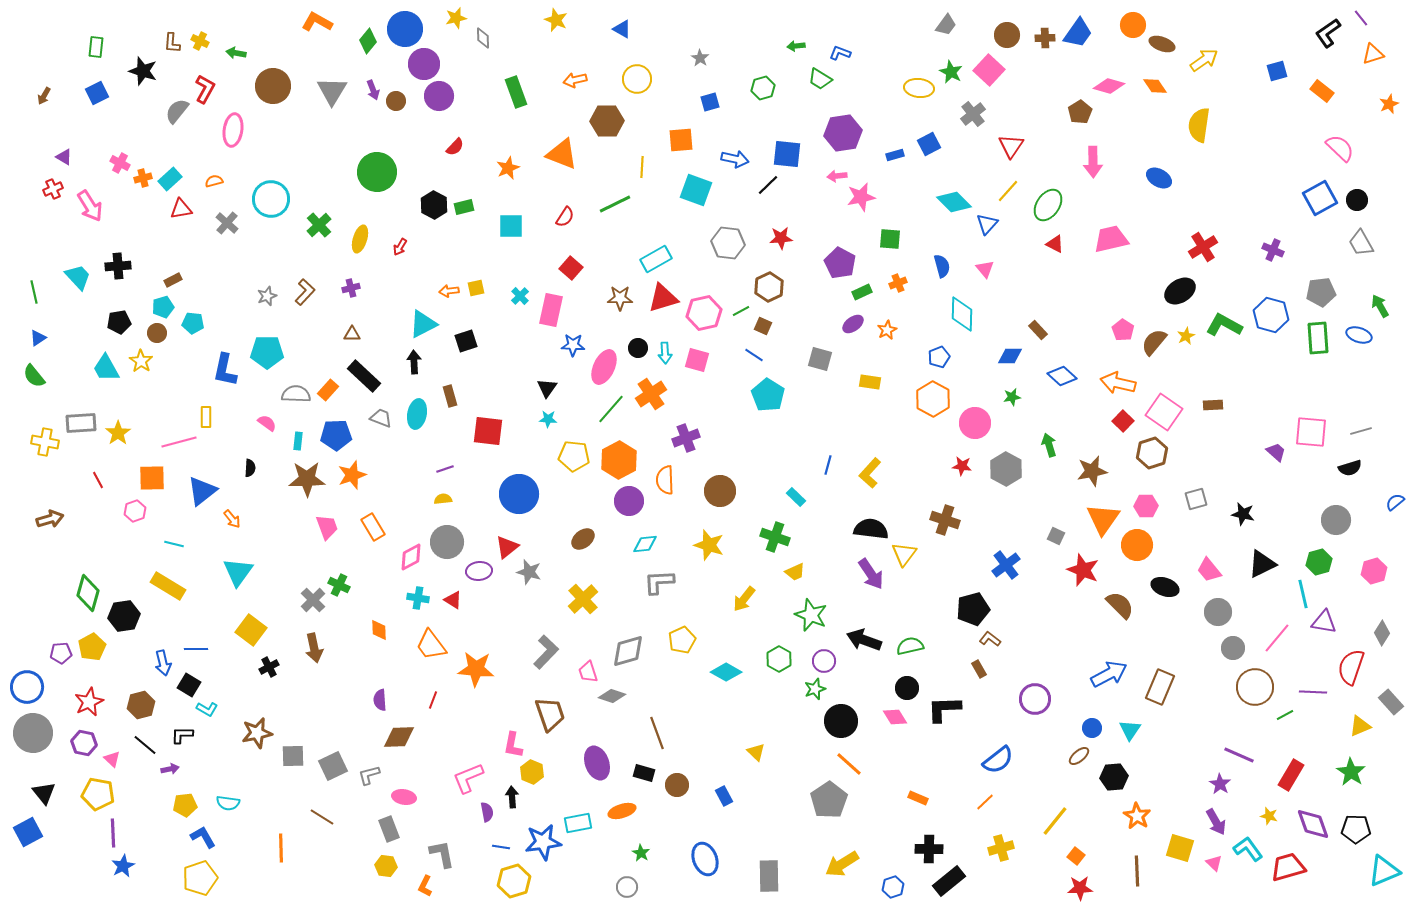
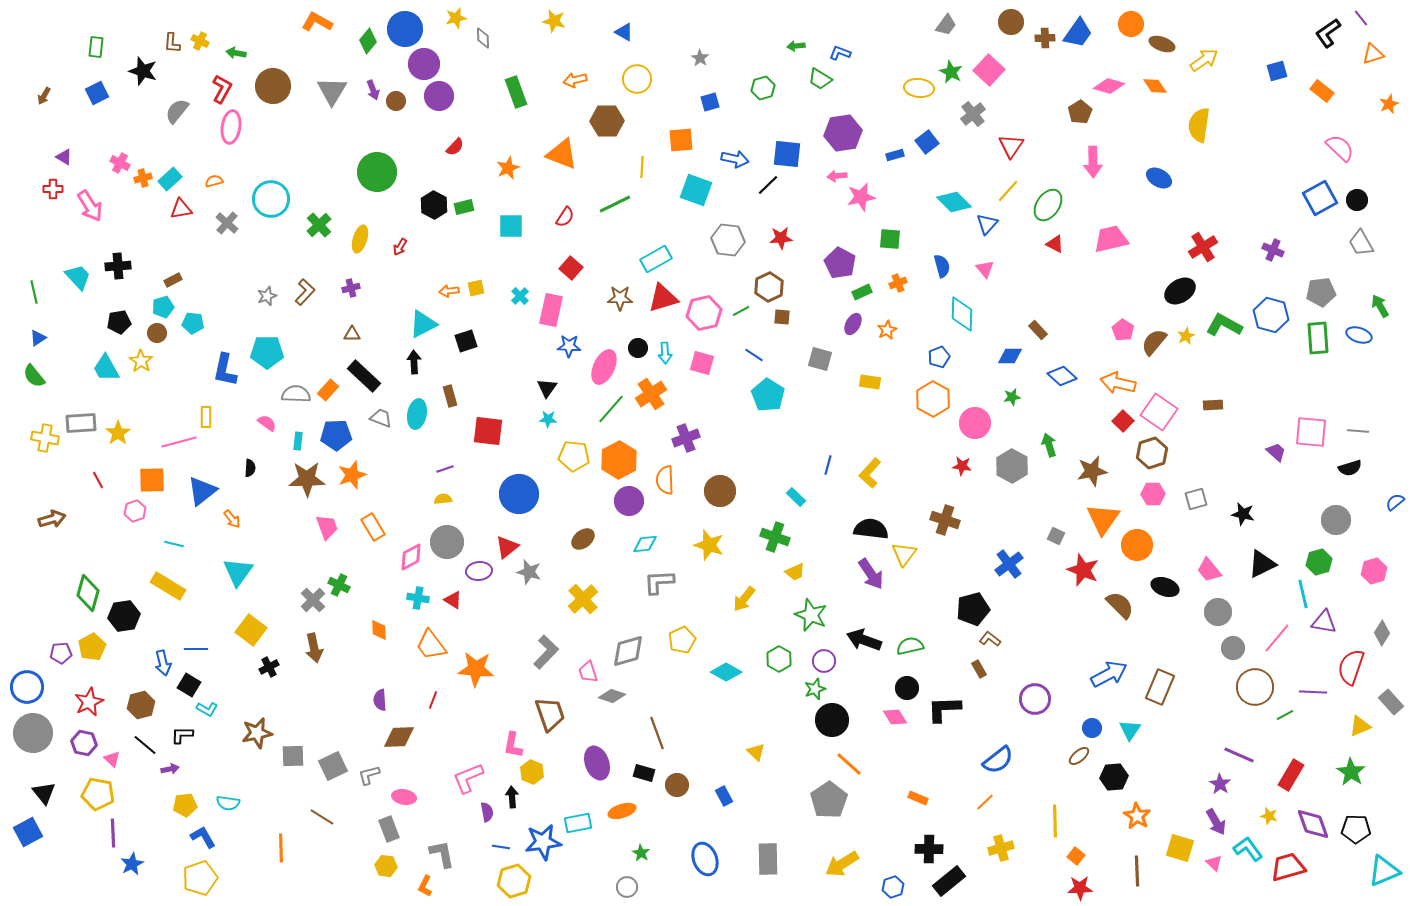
yellow star at (556, 20): moved 2 px left, 1 px down; rotated 10 degrees counterclockwise
orange circle at (1133, 25): moved 2 px left, 1 px up
blue triangle at (622, 29): moved 2 px right, 3 px down
brown circle at (1007, 35): moved 4 px right, 13 px up
red L-shape at (205, 89): moved 17 px right
pink ellipse at (233, 130): moved 2 px left, 3 px up
blue square at (929, 144): moved 2 px left, 2 px up; rotated 10 degrees counterclockwise
red cross at (53, 189): rotated 24 degrees clockwise
gray hexagon at (728, 243): moved 3 px up
purple ellipse at (853, 324): rotated 25 degrees counterclockwise
brown square at (763, 326): moved 19 px right, 9 px up; rotated 18 degrees counterclockwise
blue star at (573, 345): moved 4 px left, 1 px down
pink square at (697, 360): moved 5 px right, 3 px down
pink square at (1164, 412): moved 5 px left
gray line at (1361, 431): moved 3 px left; rotated 20 degrees clockwise
yellow cross at (45, 442): moved 4 px up
gray hexagon at (1006, 469): moved 6 px right, 3 px up
orange square at (152, 478): moved 2 px down
pink hexagon at (1146, 506): moved 7 px right, 12 px up
brown arrow at (50, 519): moved 2 px right
blue cross at (1006, 565): moved 3 px right, 1 px up
black circle at (841, 721): moved 9 px left, 1 px up
yellow line at (1055, 821): rotated 40 degrees counterclockwise
blue star at (123, 866): moved 9 px right, 2 px up
gray rectangle at (769, 876): moved 1 px left, 17 px up
